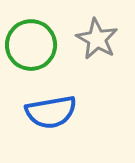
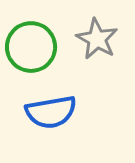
green circle: moved 2 px down
